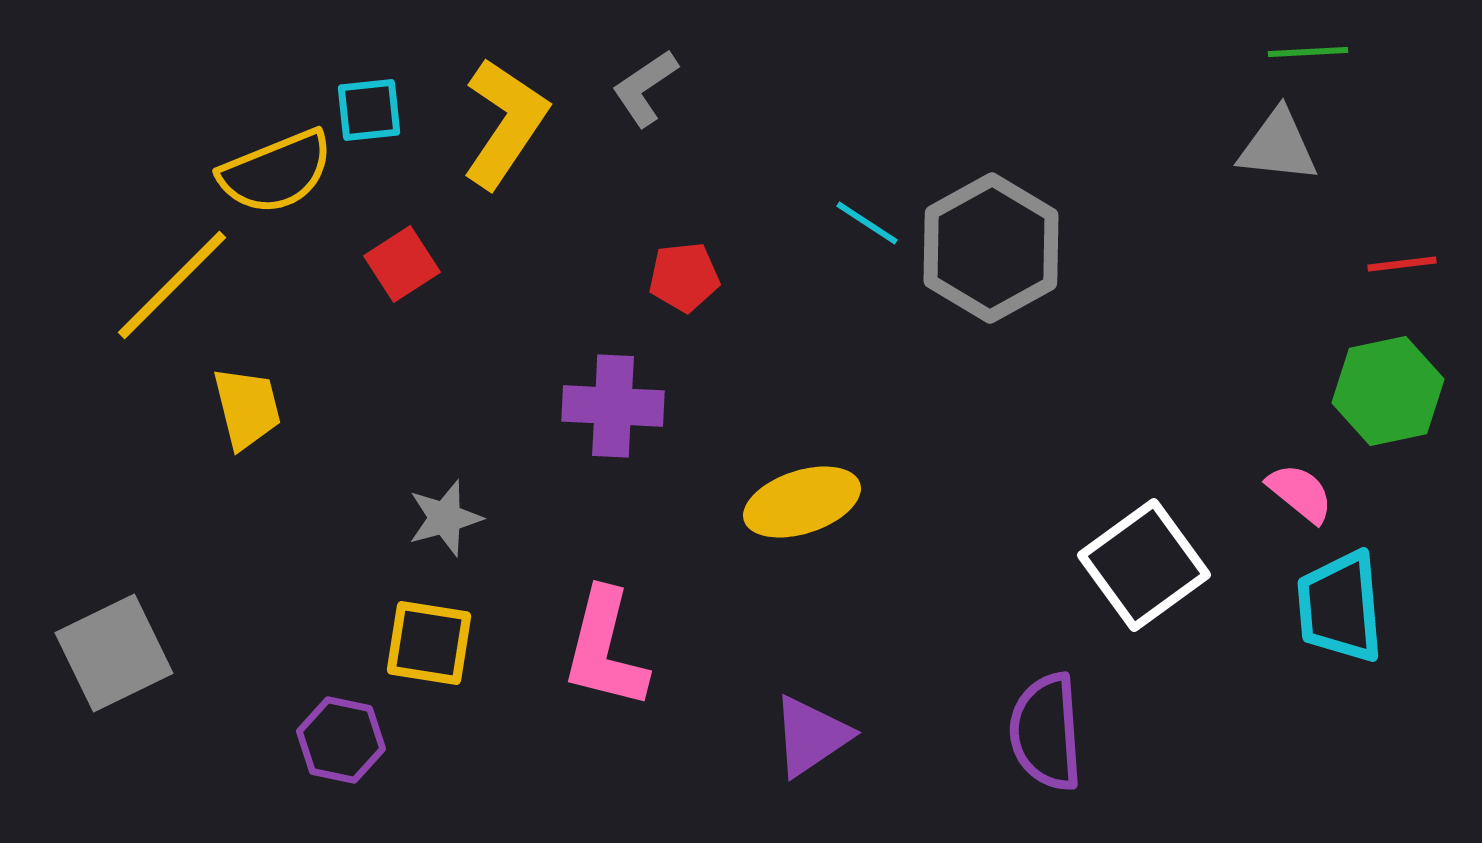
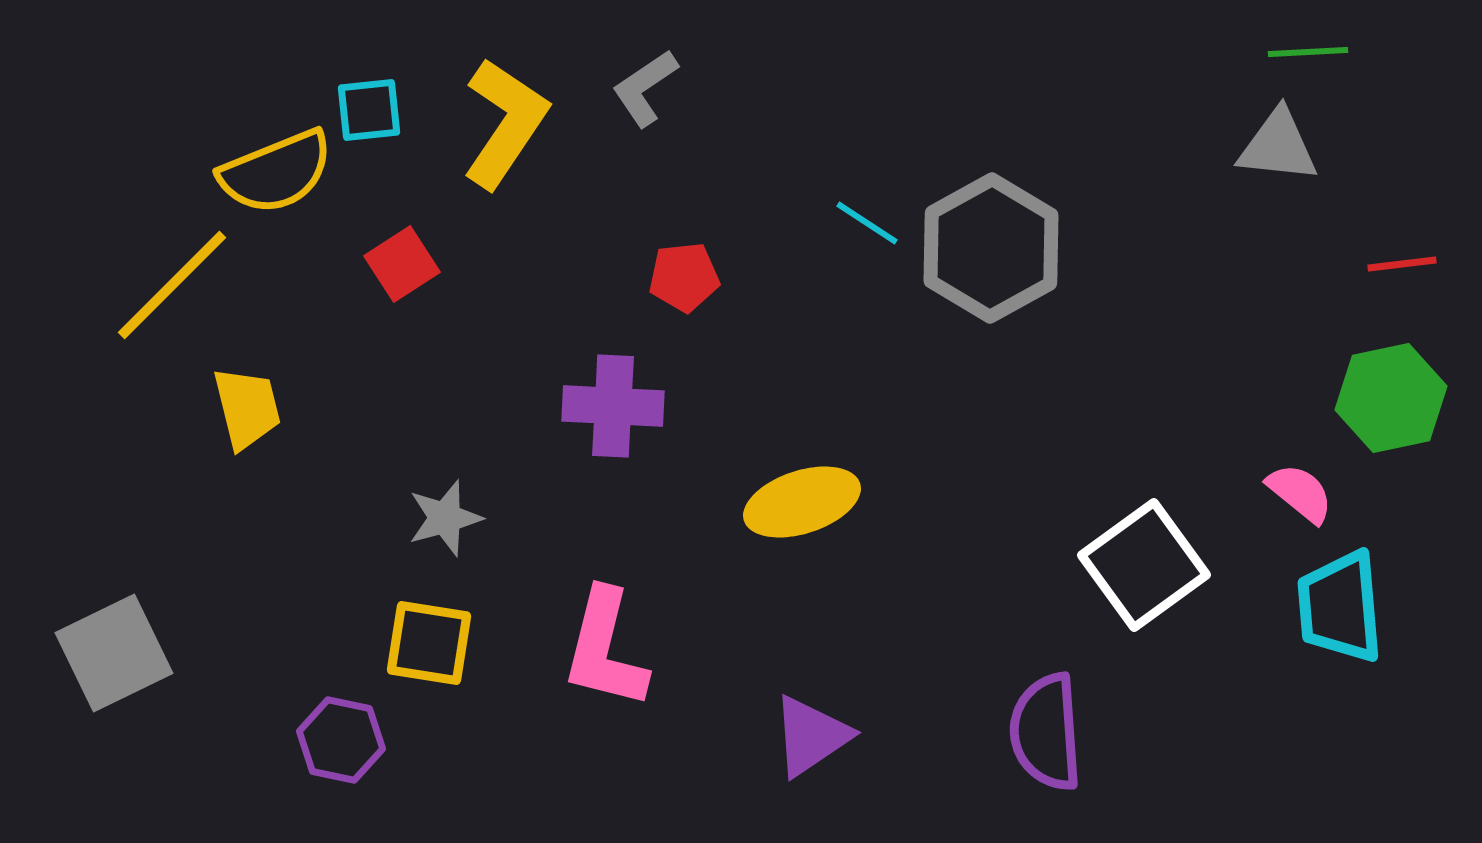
green hexagon: moved 3 px right, 7 px down
